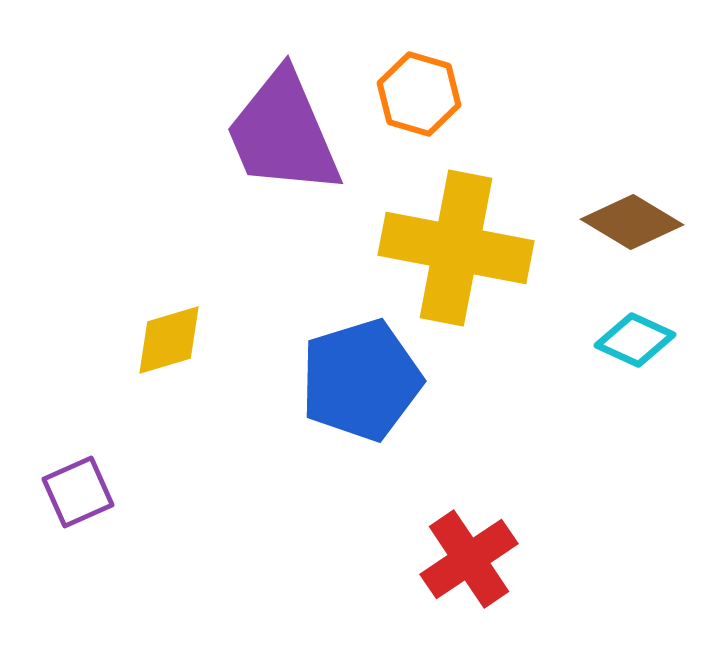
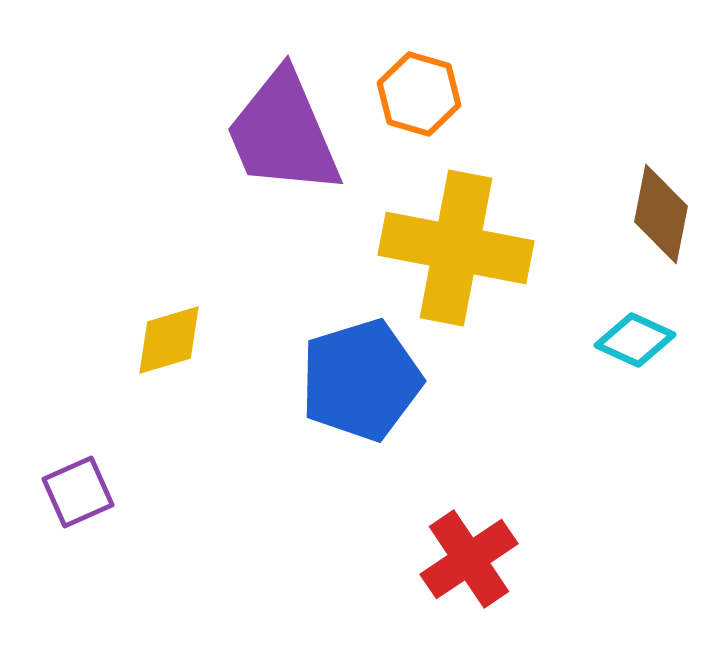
brown diamond: moved 29 px right, 8 px up; rotated 70 degrees clockwise
